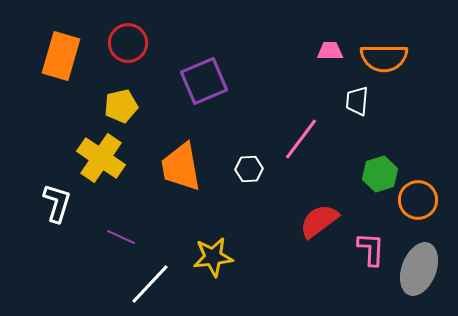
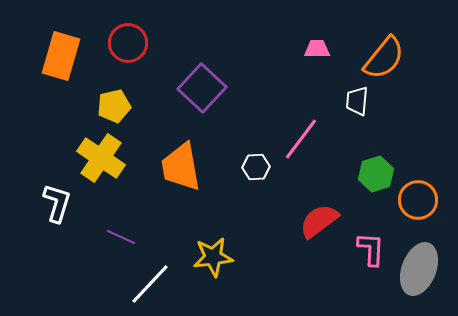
pink trapezoid: moved 13 px left, 2 px up
orange semicircle: rotated 51 degrees counterclockwise
purple square: moved 2 px left, 7 px down; rotated 24 degrees counterclockwise
yellow pentagon: moved 7 px left
white hexagon: moved 7 px right, 2 px up
green hexagon: moved 4 px left
